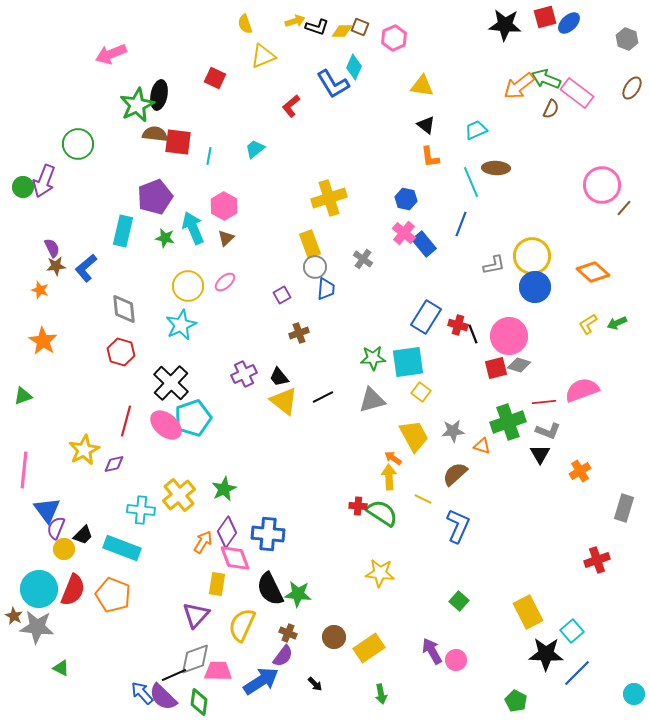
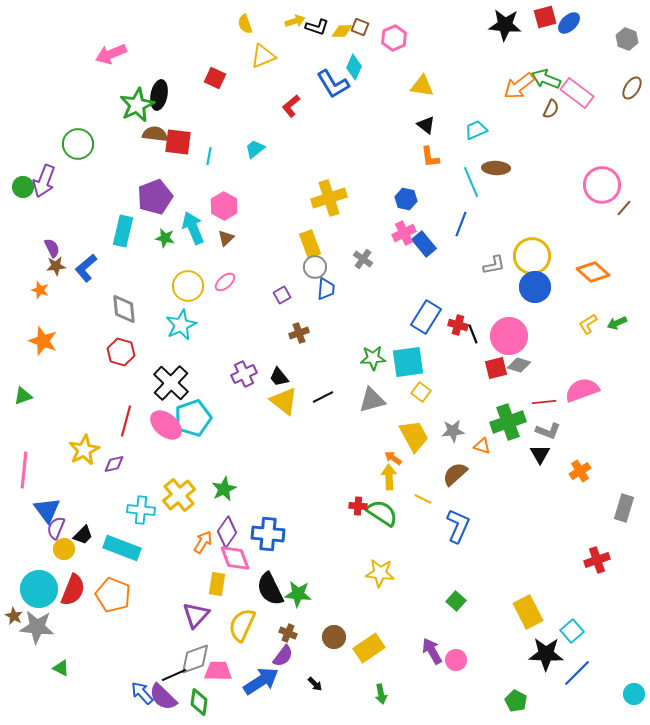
pink cross at (404, 233): rotated 25 degrees clockwise
orange star at (43, 341): rotated 12 degrees counterclockwise
green square at (459, 601): moved 3 px left
